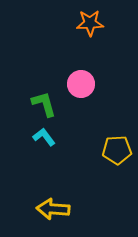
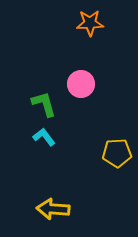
yellow pentagon: moved 3 px down
